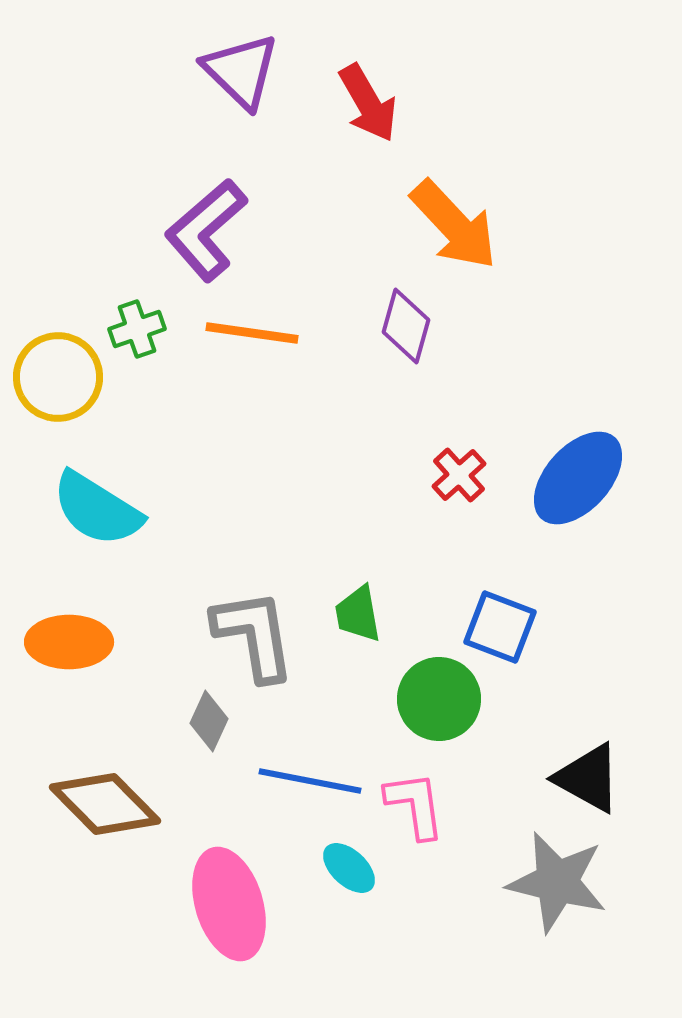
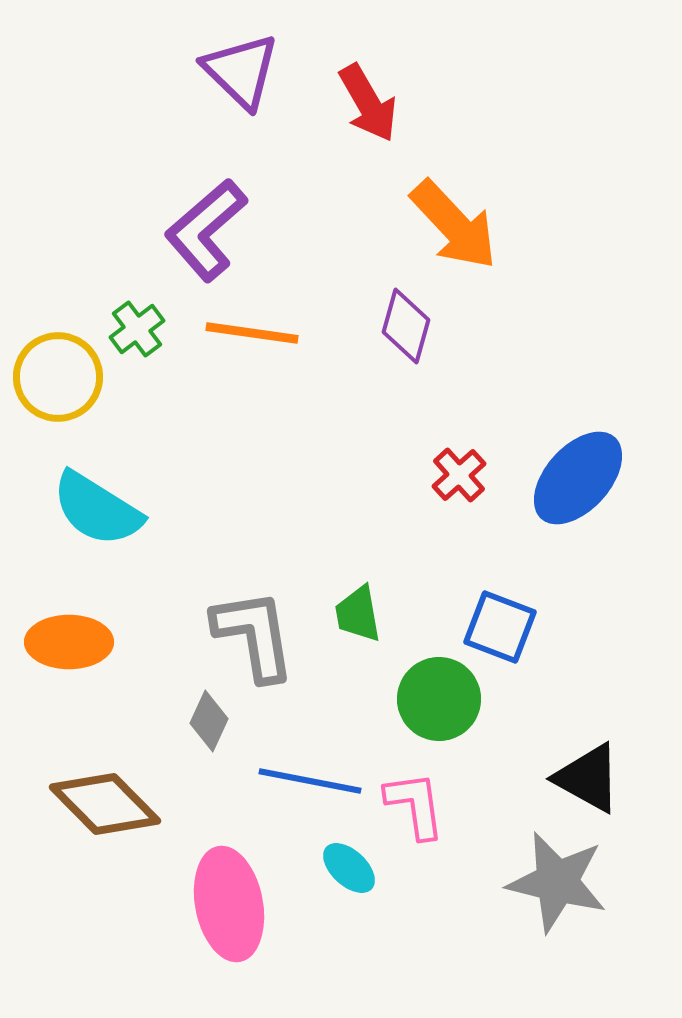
green cross: rotated 18 degrees counterclockwise
pink ellipse: rotated 6 degrees clockwise
